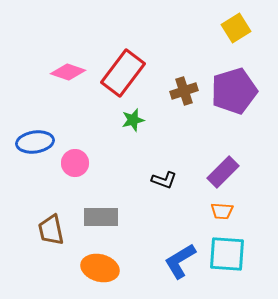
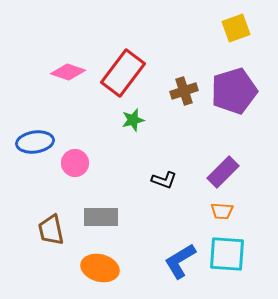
yellow square: rotated 12 degrees clockwise
